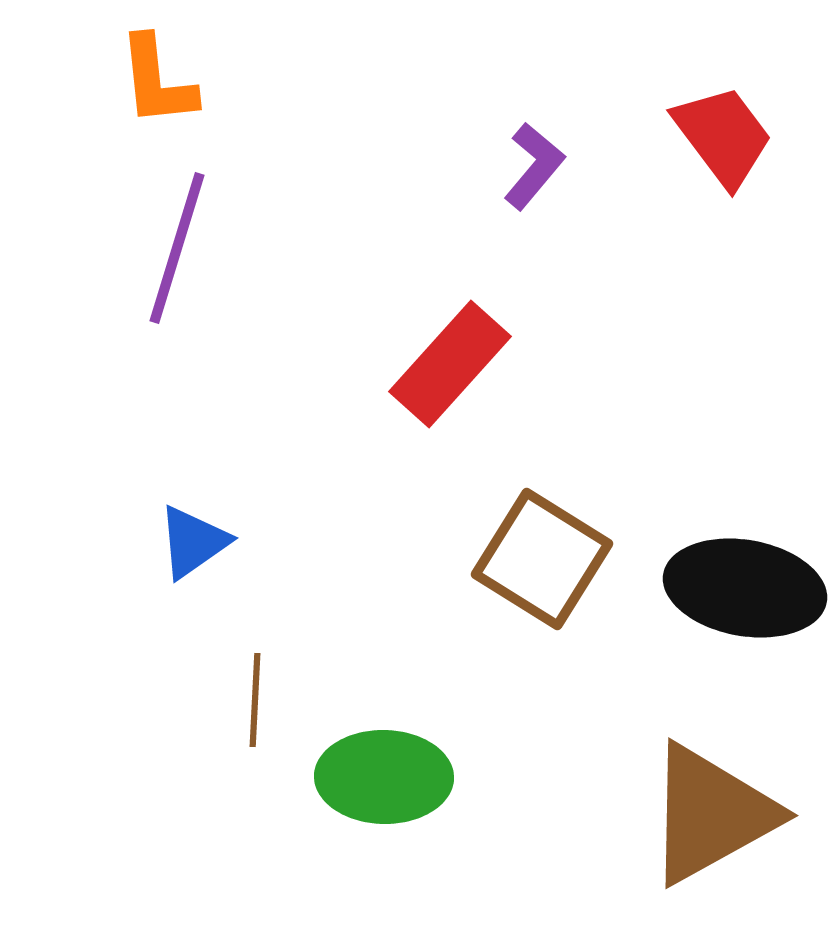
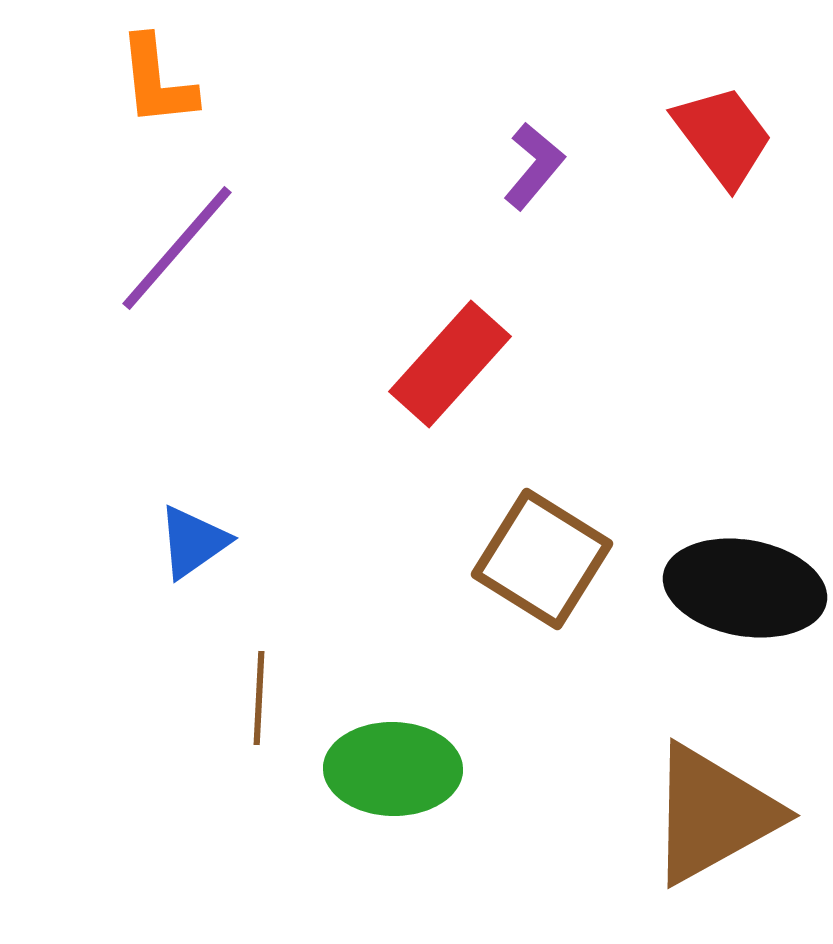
purple line: rotated 24 degrees clockwise
brown line: moved 4 px right, 2 px up
green ellipse: moved 9 px right, 8 px up
brown triangle: moved 2 px right
